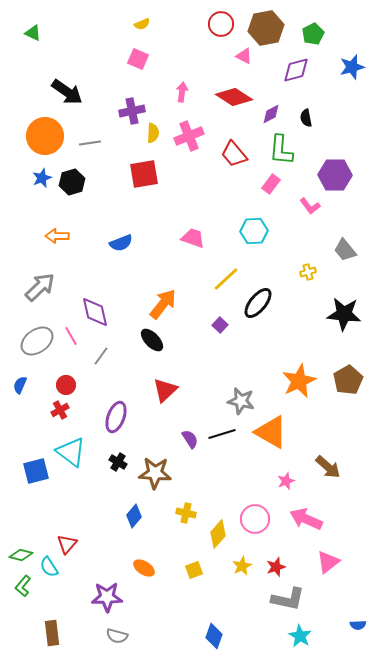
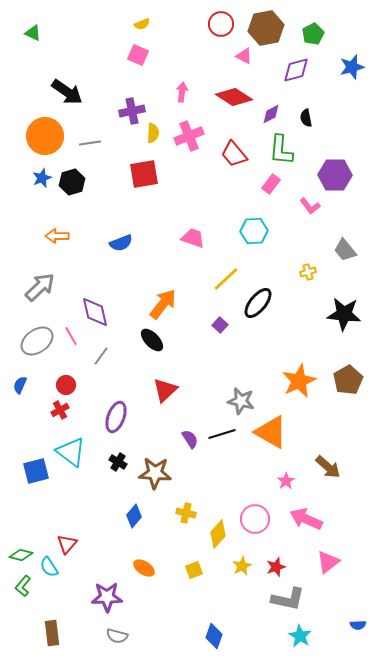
pink square at (138, 59): moved 4 px up
pink star at (286, 481): rotated 12 degrees counterclockwise
